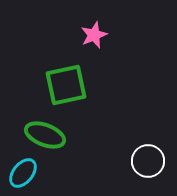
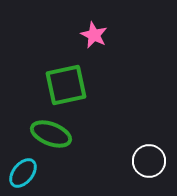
pink star: rotated 24 degrees counterclockwise
green ellipse: moved 6 px right, 1 px up
white circle: moved 1 px right
